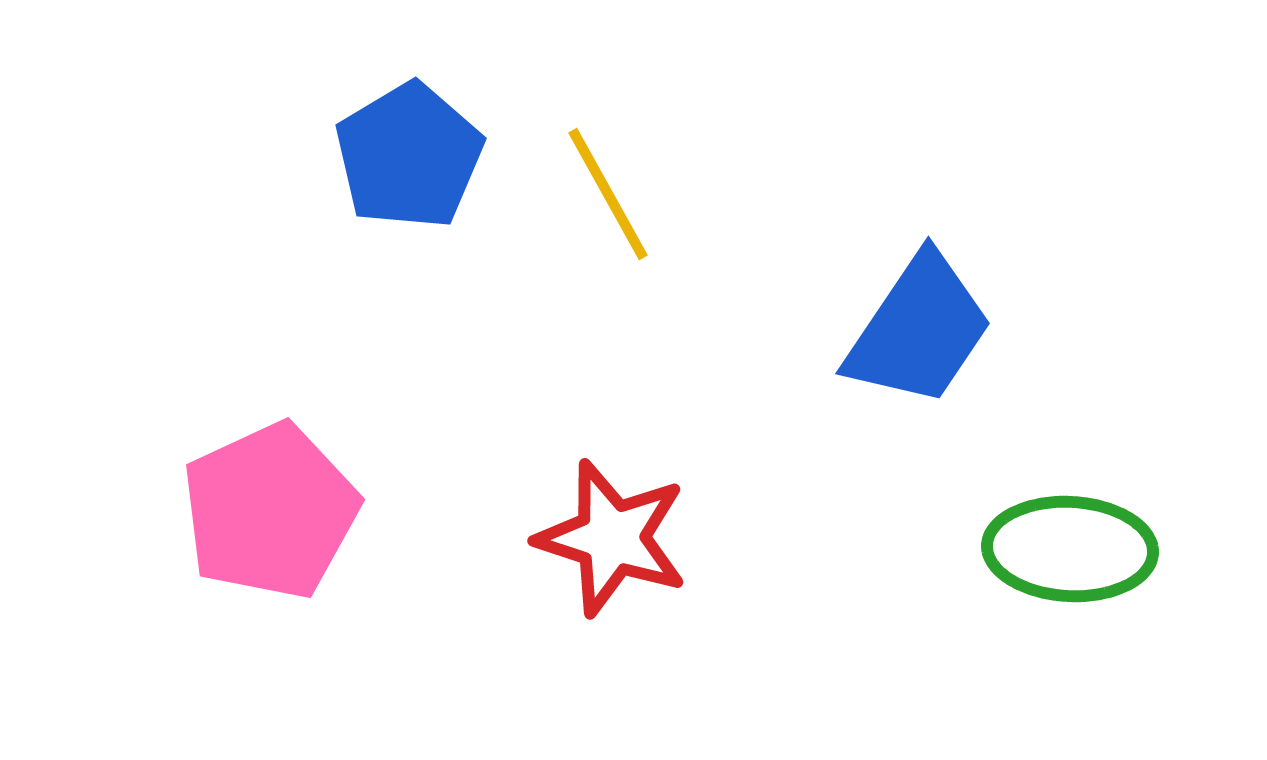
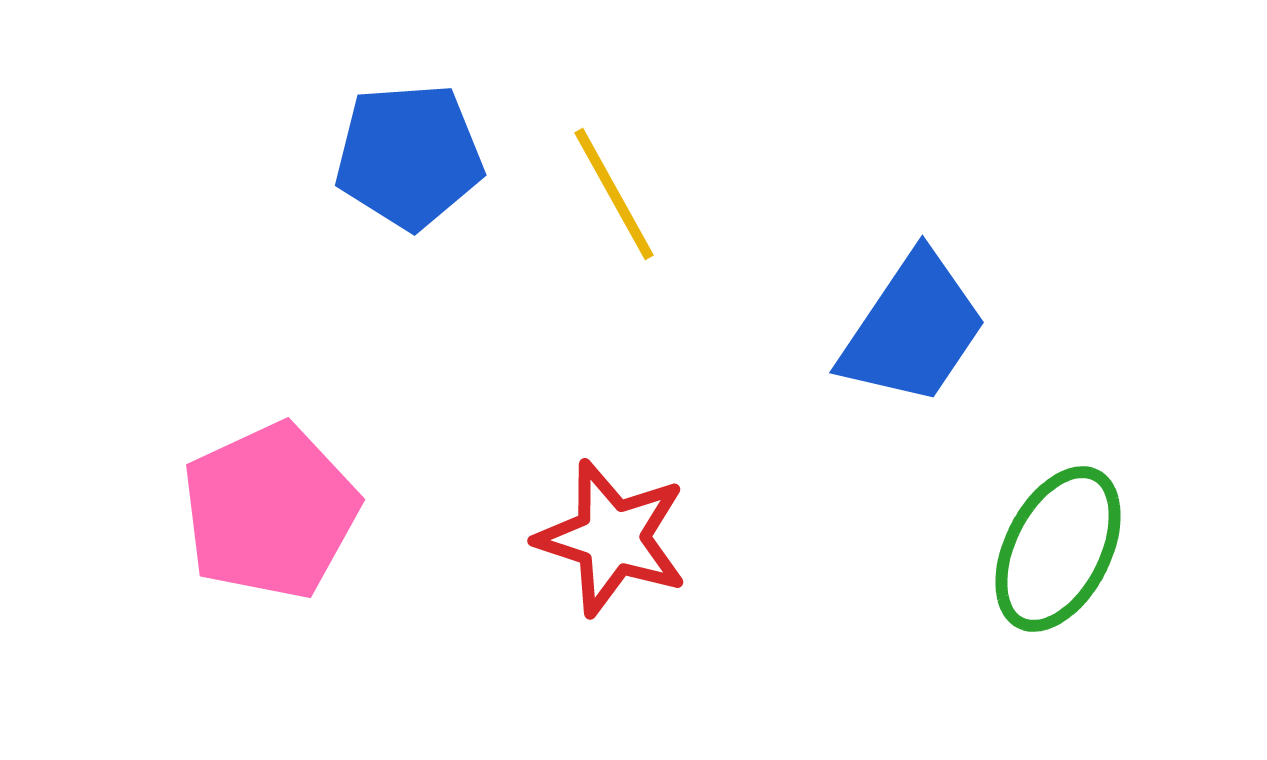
blue pentagon: rotated 27 degrees clockwise
yellow line: moved 6 px right
blue trapezoid: moved 6 px left, 1 px up
green ellipse: moved 12 px left; rotated 66 degrees counterclockwise
